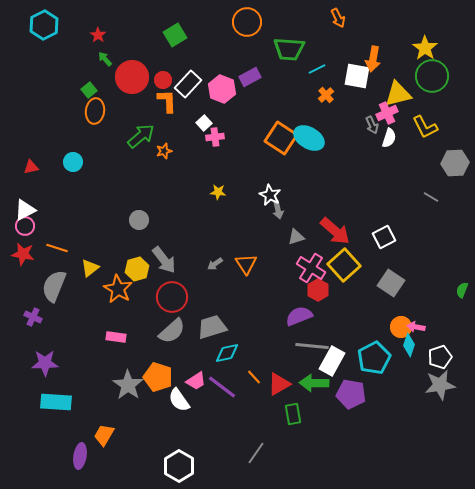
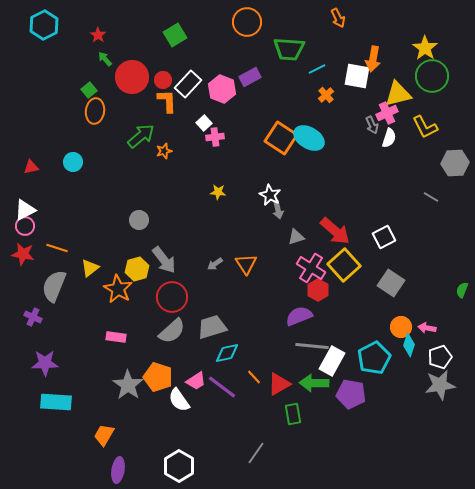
pink arrow at (416, 327): moved 11 px right, 1 px down
purple ellipse at (80, 456): moved 38 px right, 14 px down
